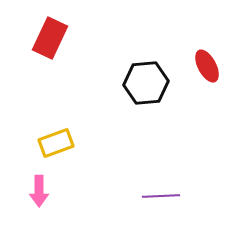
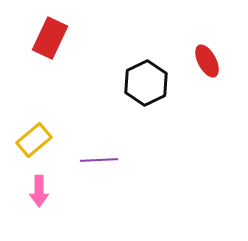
red ellipse: moved 5 px up
black hexagon: rotated 21 degrees counterclockwise
yellow rectangle: moved 22 px left, 3 px up; rotated 20 degrees counterclockwise
purple line: moved 62 px left, 36 px up
